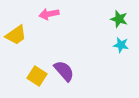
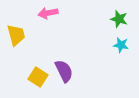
pink arrow: moved 1 px left, 1 px up
yellow trapezoid: rotated 70 degrees counterclockwise
purple semicircle: rotated 15 degrees clockwise
yellow square: moved 1 px right, 1 px down
